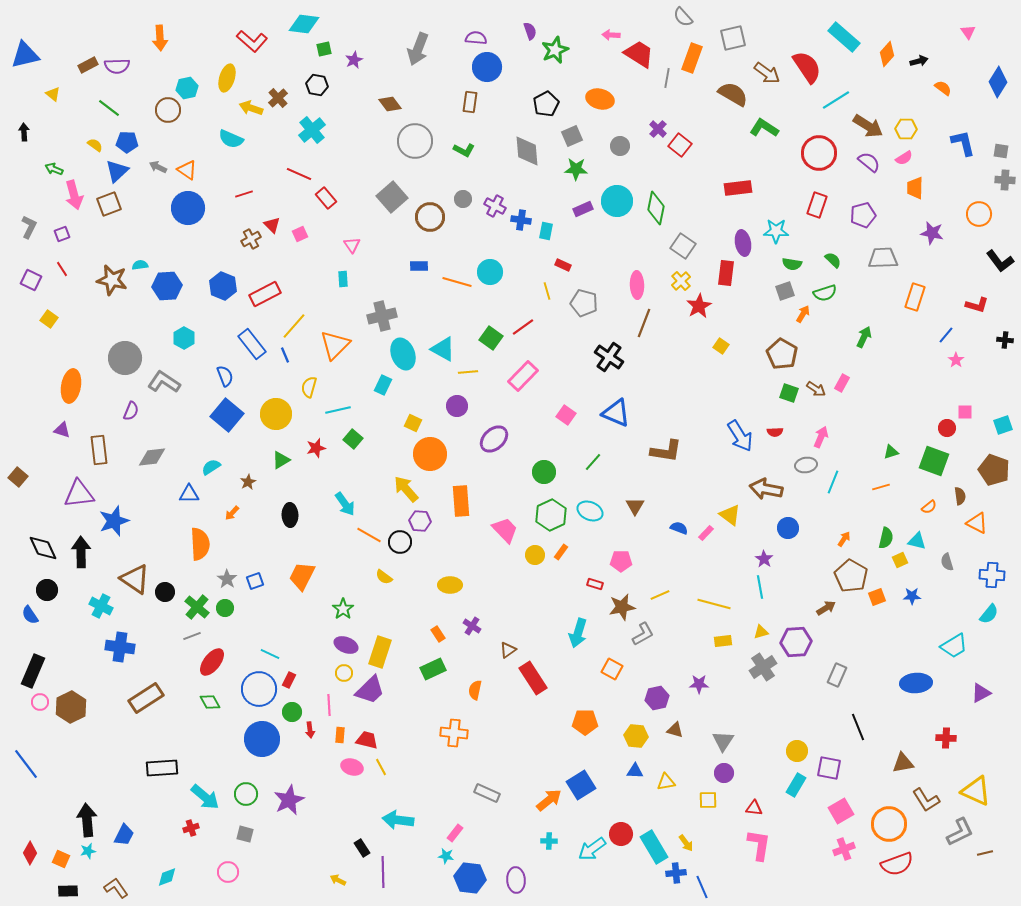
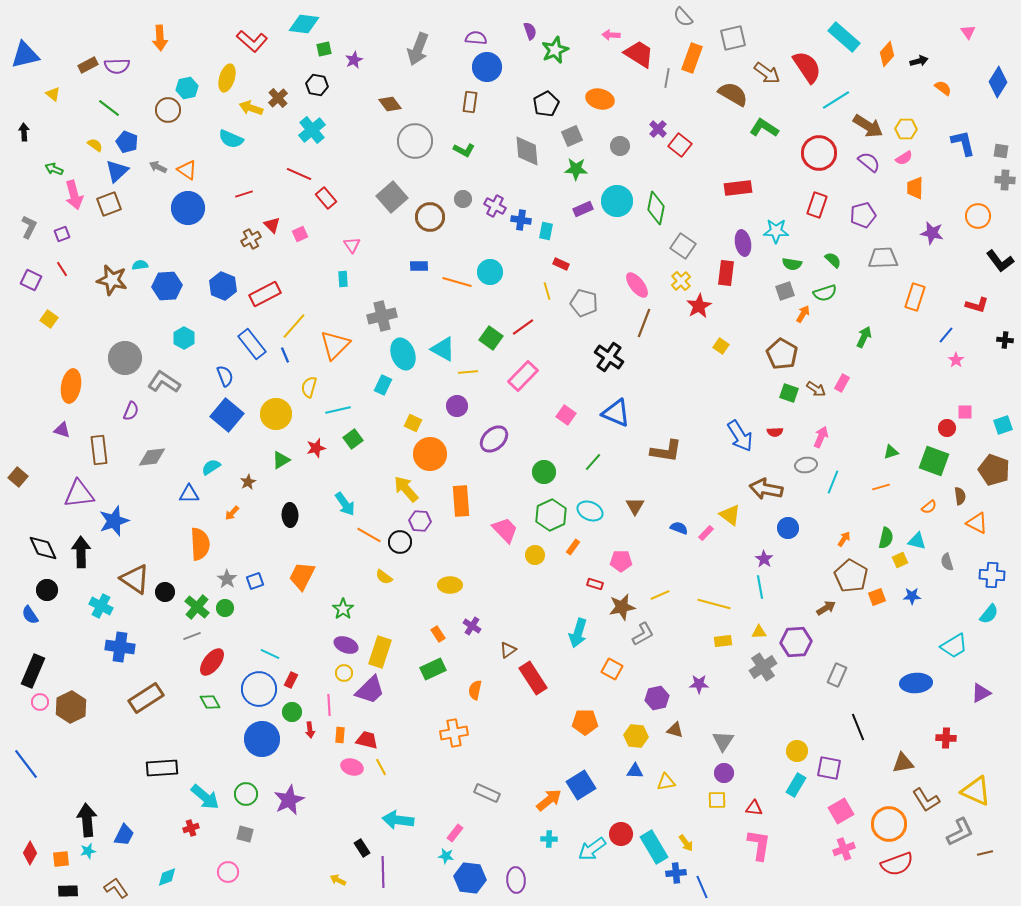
blue pentagon at (127, 142): rotated 20 degrees clockwise
orange circle at (979, 214): moved 1 px left, 2 px down
red rectangle at (563, 265): moved 2 px left, 1 px up
pink ellipse at (637, 285): rotated 36 degrees counterclockwise
green square at (353, 439): rotated 12 degrees clockwise
orange rectangle at (561, 552): moved 12 px right, 5 px up
yellow triangle at (761, 632): moved 2 px left; rotated 14 degrees clockwise
red rectangle at (289, 680): moved 2 px right
orange cross at (454, 733): rotated 16 degrees counterclockwise
yellow square at (708, 800): moved 9 px right
cyan cross at (549, 841): moved 2 px up
orange square at (61, 859): rotated 30 degrees counterclockwise
